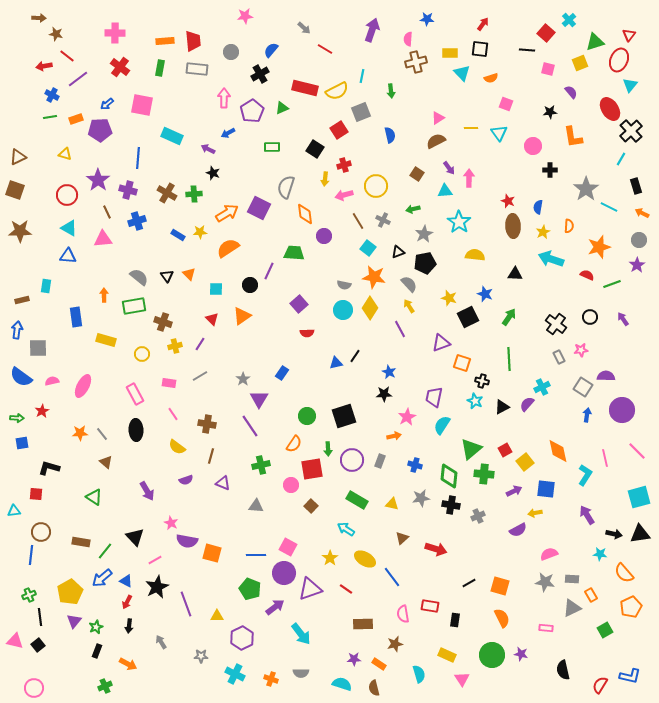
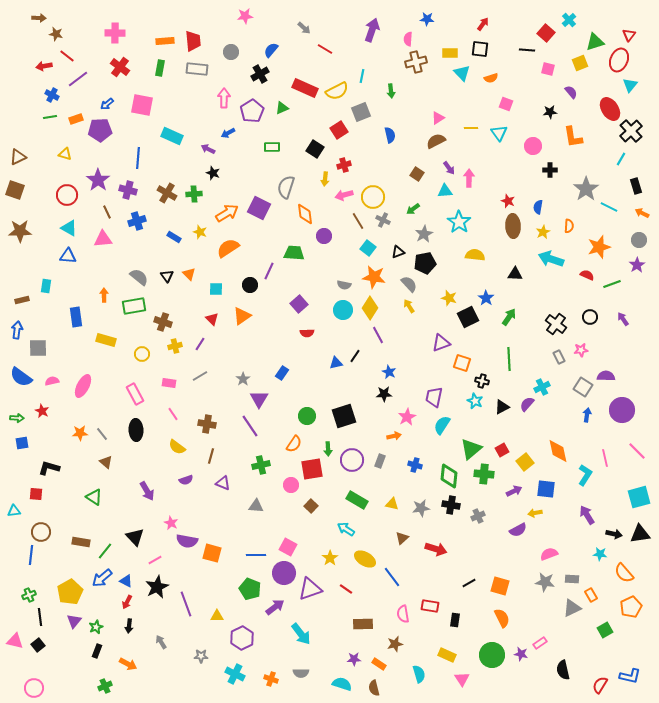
red rectangle at (305, 88): rotated 10 degrees clockwise
yellow circle at (376, 186): moved 3 px left, 11 px down
green arrow at (413, 209): rotated 24 degrees counterclockwise
yellow star at (200, 232): rotated 24 degrees clockwise
blue rectangle at (178, 235): moved 4 px left, 2 px down
blue star at (485, 294): moved 1 px right, 4 px down; rotated 14 degrees clockwise
purple line at (400, 329): moved 22 px left, 6 px down
red star at (42, 411): rotated 16 degrees counterclockwise
red square at (505, 450): moved 3 px left
gray star at (421, 498): moved 10 px down
pink rectangle at (546, 628): moved 6 px left, 15 px down; rotated 40 degrees counterclockwise
